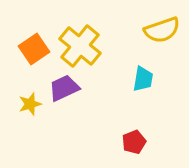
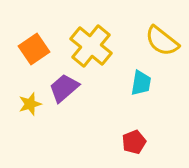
yellow semicircle: moved 11 px down; rotated 57 degrees clockwise
yellow cross: moved 11 px right
cyan trapezoid: moved 2 px left, 4 px down
purple trapezoid: rotated 16 degrees counterclockwise
